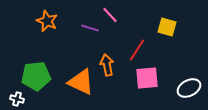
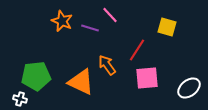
orange star: moved 15 px right
orange arrow: rotated 25 degrees counterclockwise
white ellipse: rotated 10 degrees counterclockwise
white cross: moved 3 px right
